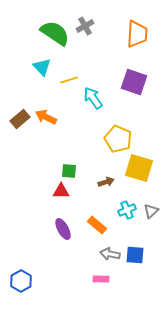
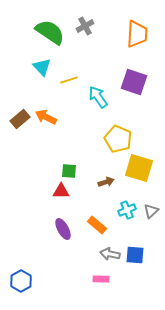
green semicircle: moved 5 px left, 1 px up
cyan arrow: moved 5 px right, 1 px up
